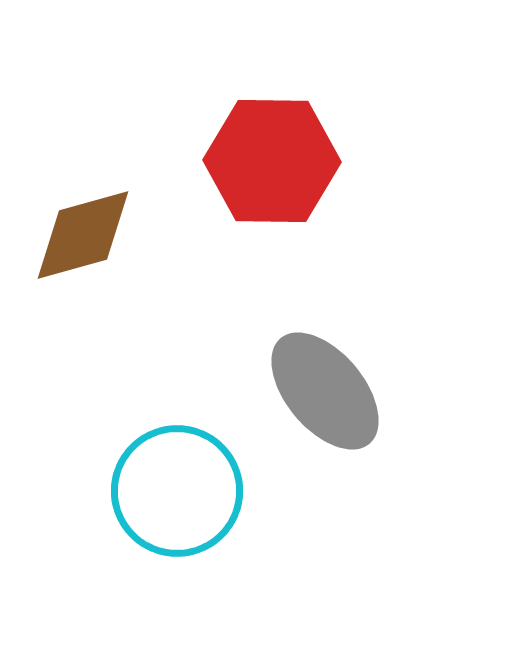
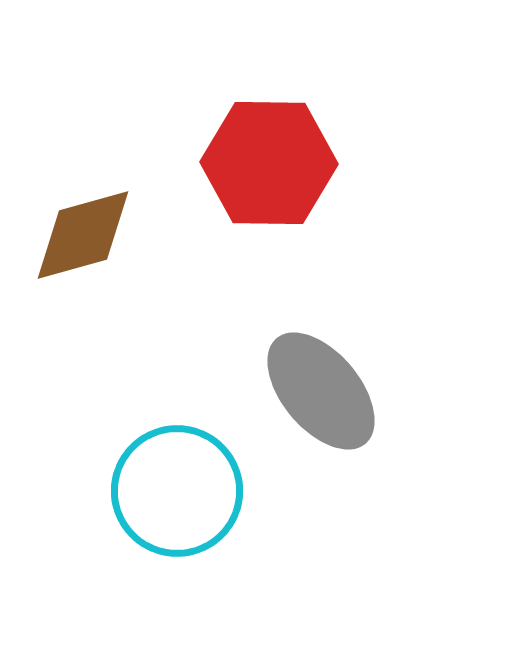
red hexagon: moved 3 px left, 2 px down
gray ellipse: moved 4 px left
